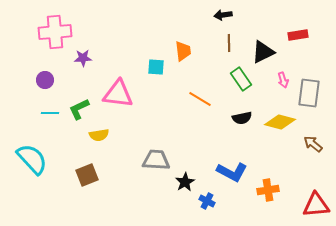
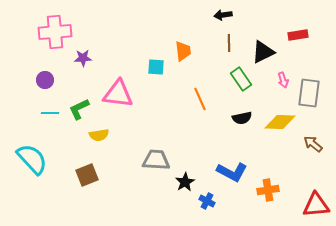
orange line: rotated 35 degrees clockwise
yellow diamond: rotated 12 degrees counterclockwise
